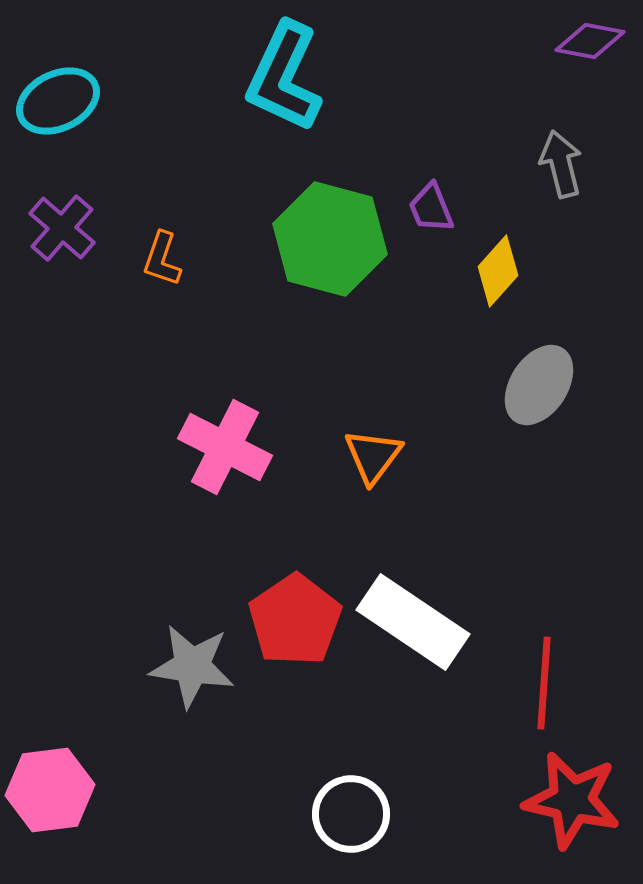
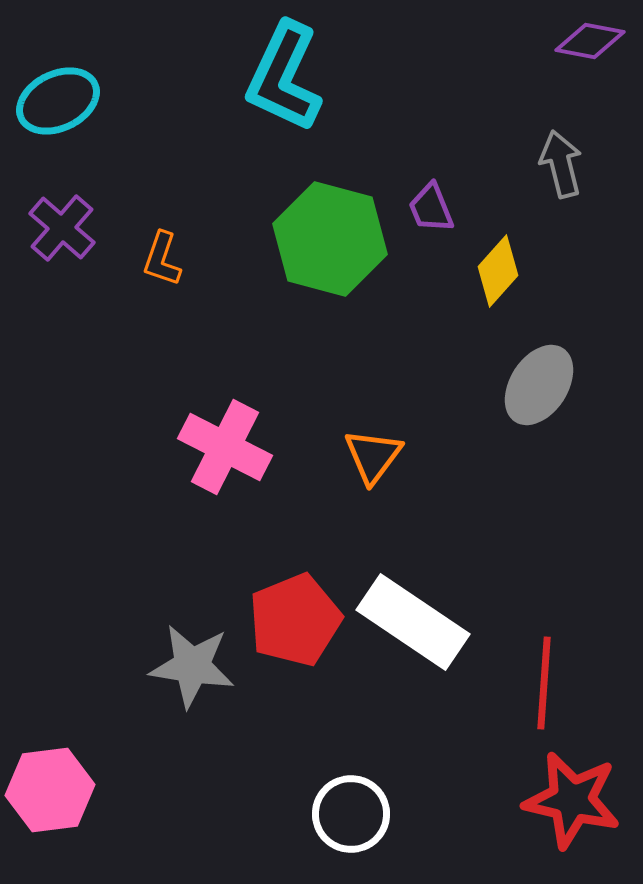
red pentagon: rotated 12 degrees clockwise
